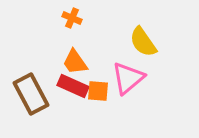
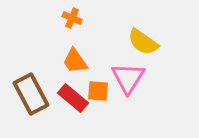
yellow semicircle: rotated 20 degrees counterclockwise
orange trapezoid: moved 1 px up
pink triangle: rotated 18 degrees counterclockwise
red rectangle: moved 12 px down; rotated 16 degrees clockwise
